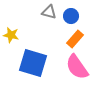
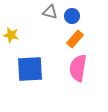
gray triangle: moved 1 px right
blue circle: moved 1 px right
blue square: moved 3 px left, 6 px down; rotated 20 degrees counterclockwise
pink semicircle: moved 1 px right, 1 px down; rotated 44 degrees clockwise
